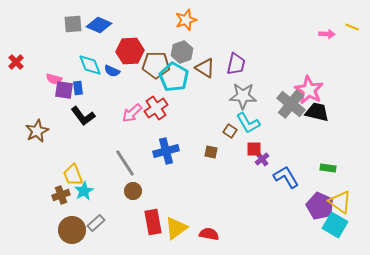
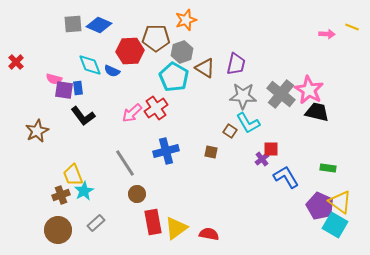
brown pentagon at (156, 65): moved 27 px up
gray cross at (291, 104): moved 10 px left, 10 px up
red square at (254, 149): moved 17 px right
brown circle at (133, 191): moved 4 px right, 3 px down
brown circle at (72, 230): moved 14 px left
